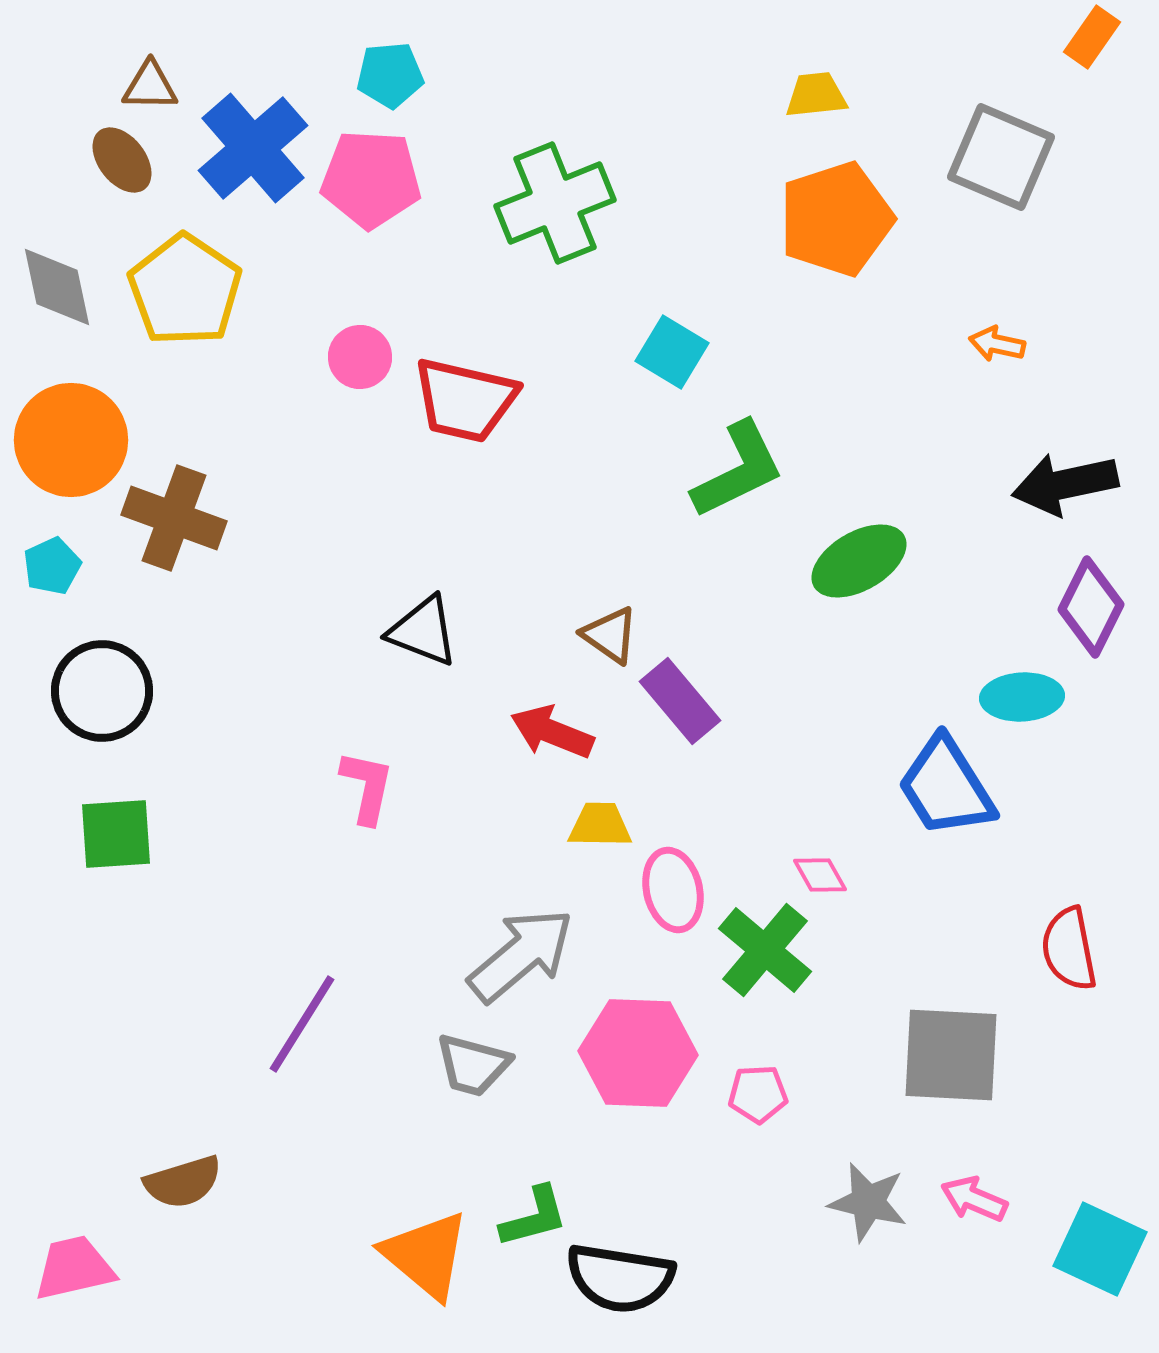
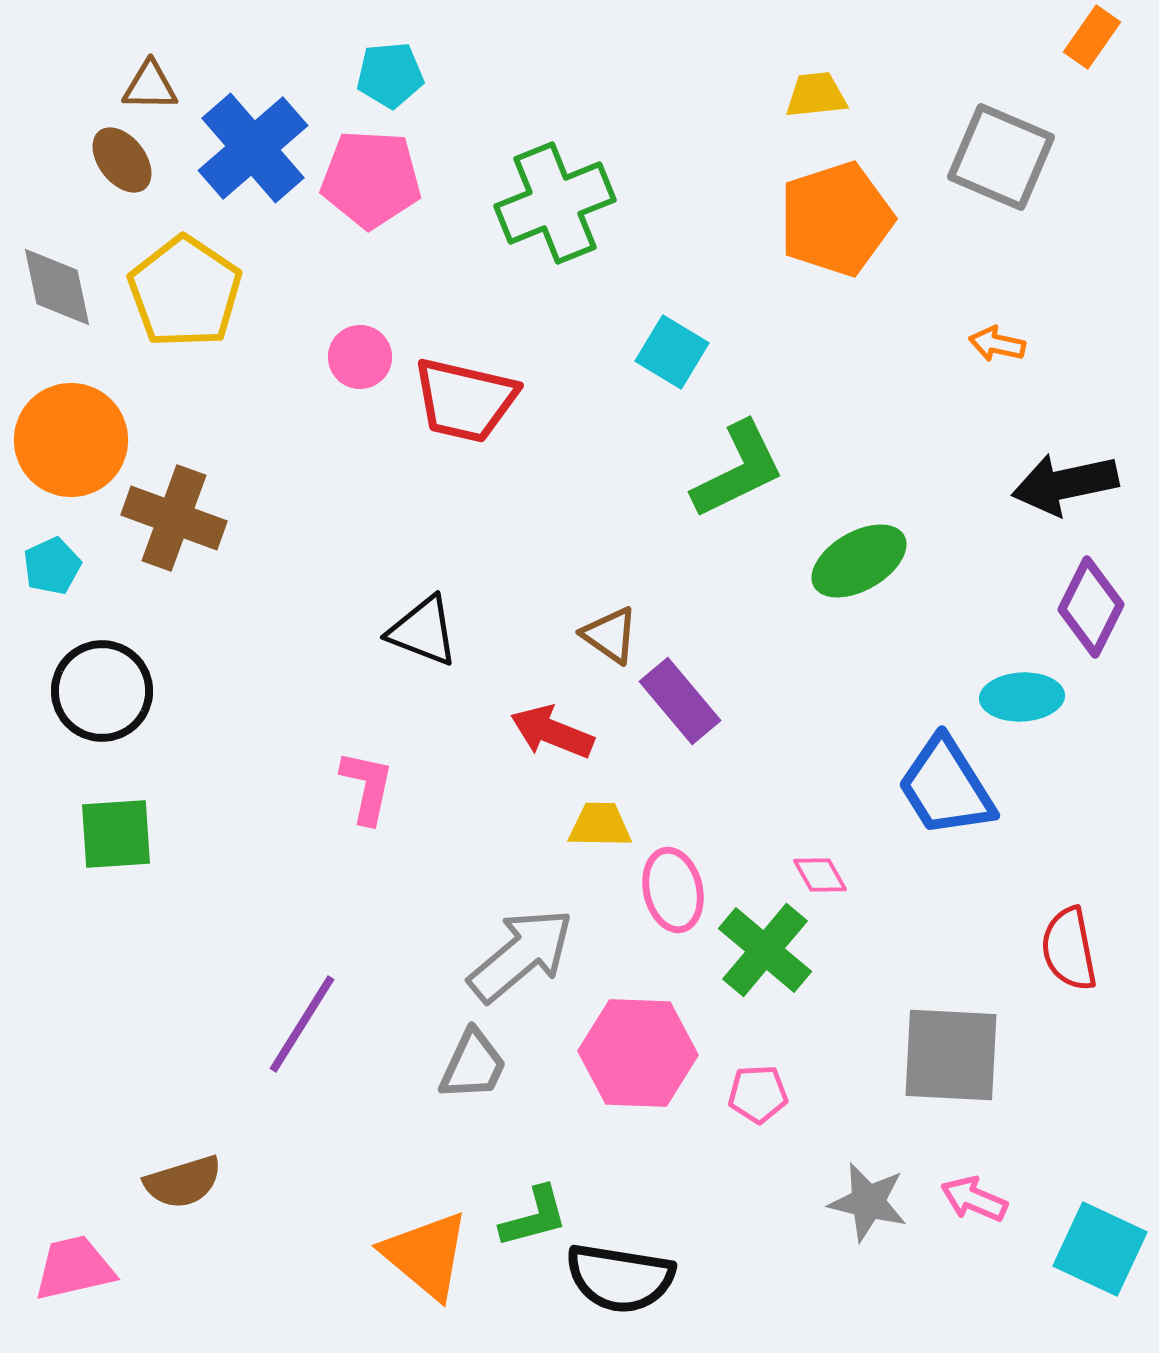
yellow pentagon at (185, 290): moved 2 px down
gray trapezoid at (473, 1065): rotated 80 degrees counterclockwise
